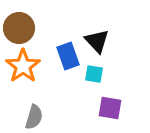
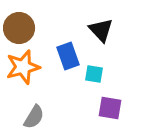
black triangle: moved 4 px right, 11 px up
orange star: moved 1 px down; rotated 20 degrees clockwise
gray semicircle: rotated 15 degrees clockwise
